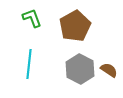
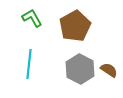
green L-shape: rotated 10 degrees counterclockwise
